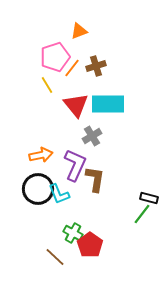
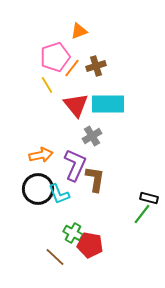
red pentagon: rotated 25 degrees counterclockwise
